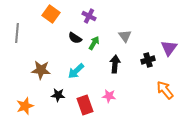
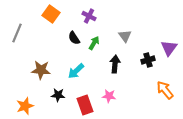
gray line: rotated 18 degrees clockwise
black semicircle: moved 1 px left; rotated 24 degrees clockwise
